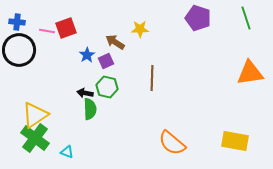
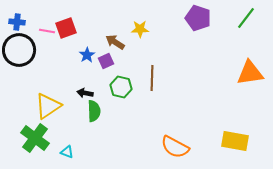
green line: rotated 55 degrees clockwise
green hexagon: moved 14 px right
green semicircle: moved 4 px right, 2 px down
yellow triangle: moved 13 px right, 9 px up
orange semicircle: moved 3 px right, 4 px down; rotated 12 degrees counterclockwise
